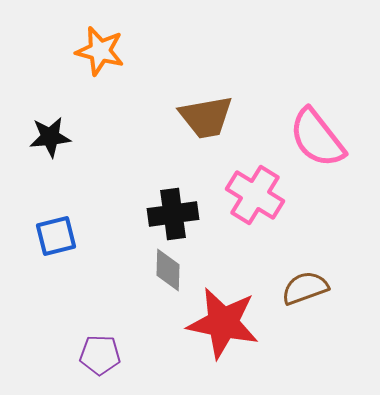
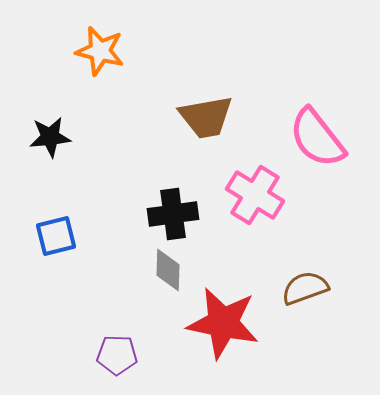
purple pentagon: moved 17 px right
